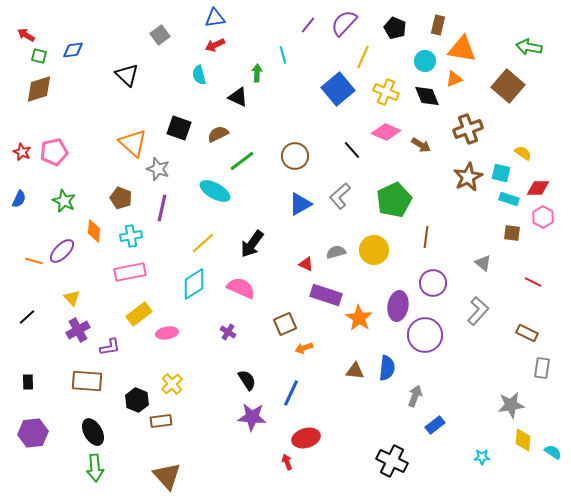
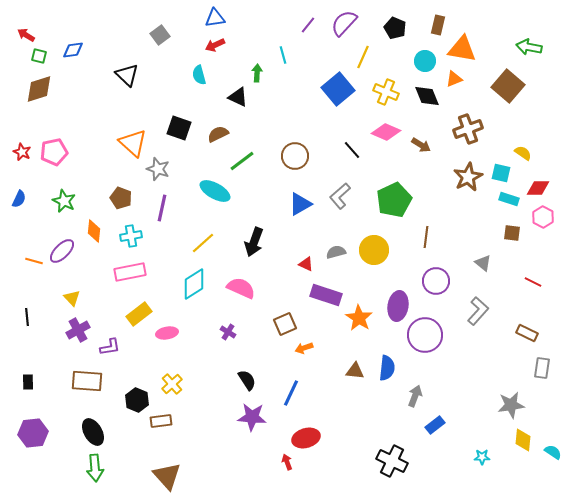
black arrow at (252, 244): moved 2 px right, 2 px up; rotated 16 degrees counterclockwise
purple circle at (433, 283): moved 3 px right, 2 px up
black line at (27, 317): rotated 54 degrees counterclockwise
